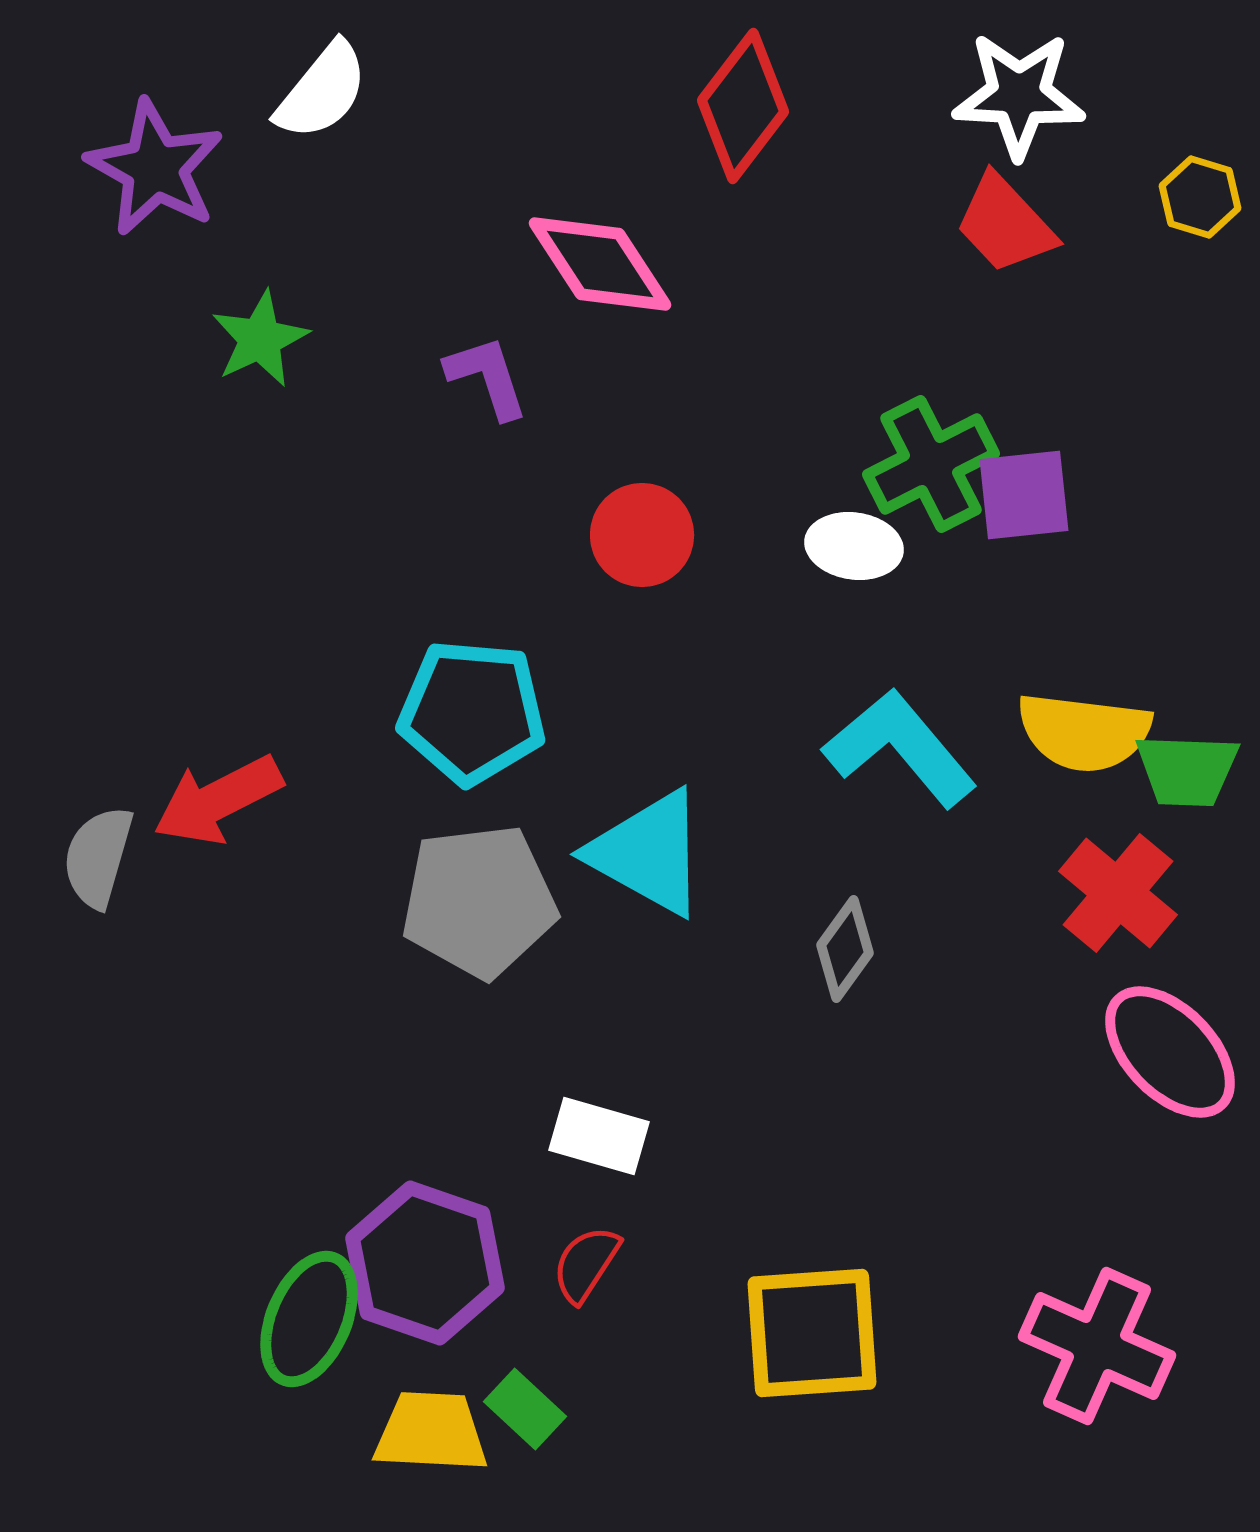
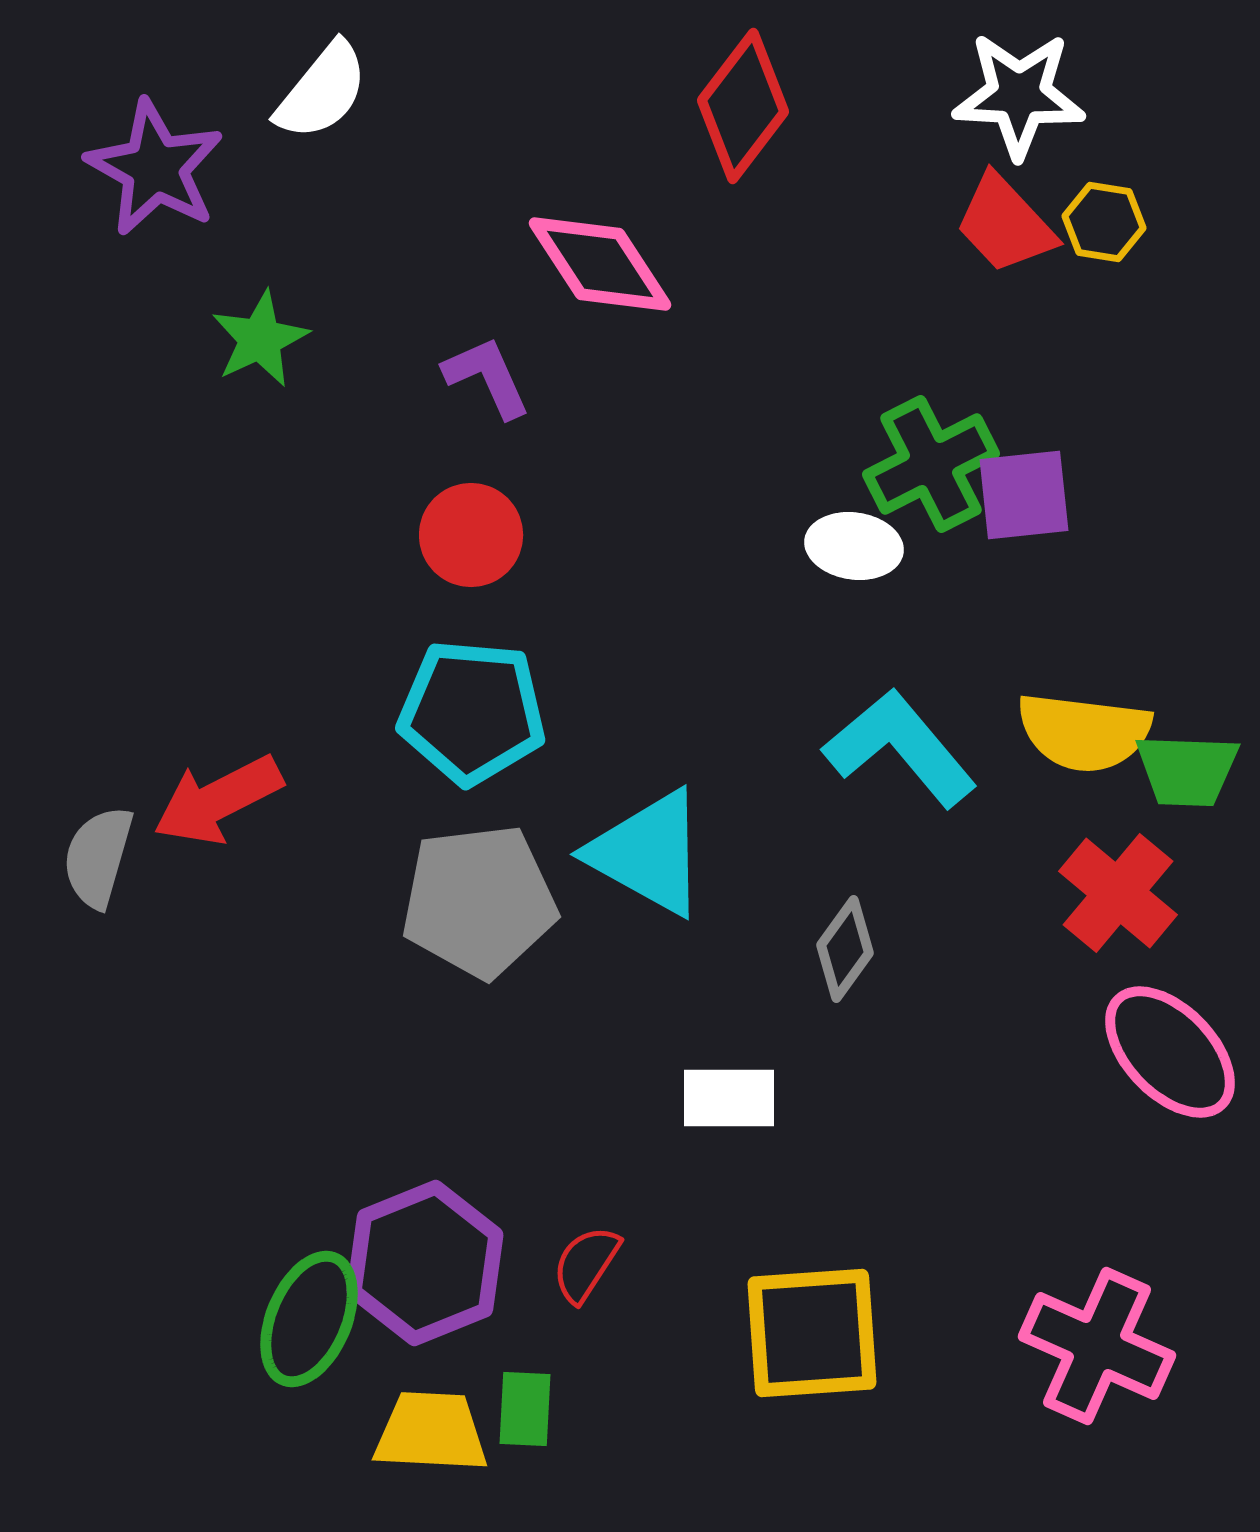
yellow hexagon: moved 96 px left, 25 px down; rotated 8 degrees counterclockwise
purple L-shape: rotated 6 degrees counterclockwise
red circle: moved 171 px left
white rectangle: moved 130 px right, 38 px up; rotated 16 degrees counterclockwise
purple hexagon: rotated 19 degrees clockwise
green rectangle: rotated 50 degrees clockwise
